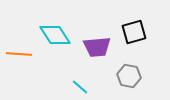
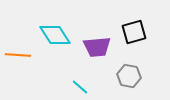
orange line: moved 1 px left, 1 px down
